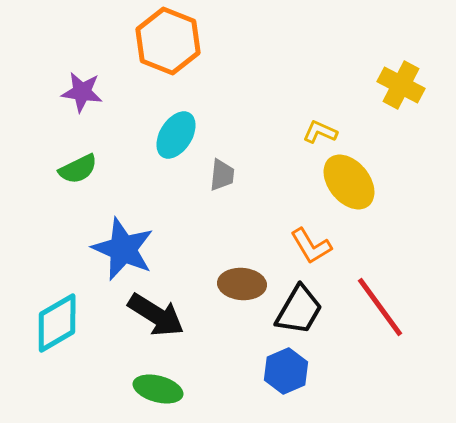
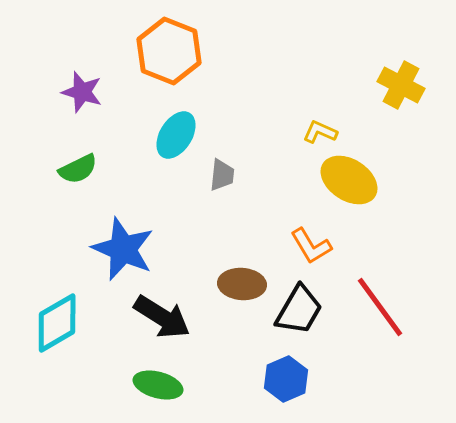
orange hexagon: moved 1 px right, 10 px down
purple star: rotated 9 degrees clockwise
yellow ellipse: moved 2 px up; rotated 18 degrees counterclockwise
black arrow: moved 6 px right, 2 px down
blue hexagon: moved 8 px down
green ellipse: moved 4 px up
